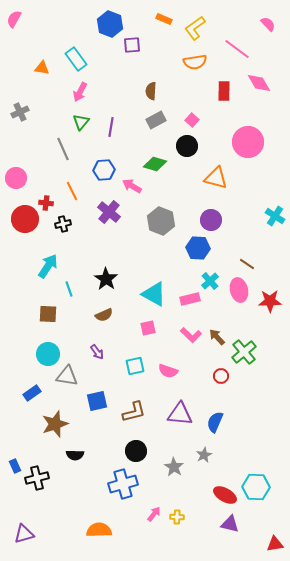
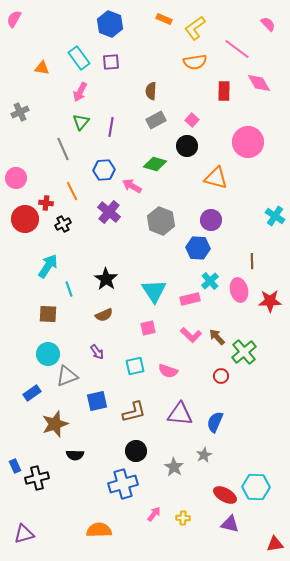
purple square at (132, 45): moved 21 px left, 17 px down
cyan rectangle at (76, 59): moved 3 px right, 1 px up
black cross at (63, 224): rotated 14 degrees counterclockwise
brown line at (247, 264): moved 5 px right, 3 px up; rotated 56 degrees clockwise
cyan triangle at (154, 294): moved 3 px up; rotated 28 degrees clockwise
gray triangle at (67, 376): rotated 30 degrees counterclockwise
yellow cross at (177, 517): moved 6 px right, 1 px down
